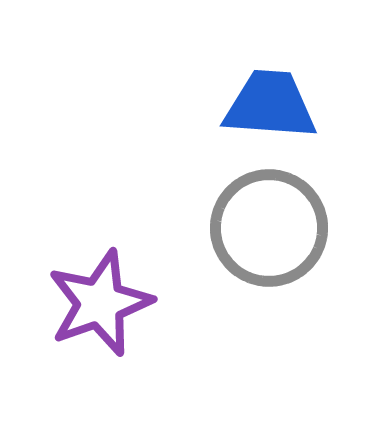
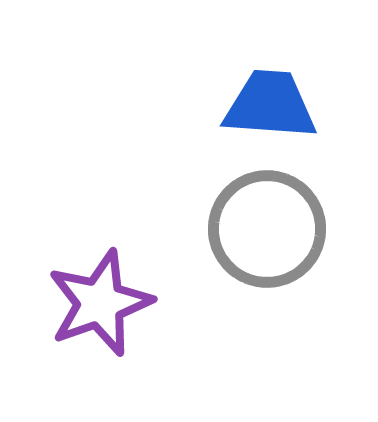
gray circle: moved 2 px left, 1 px down
